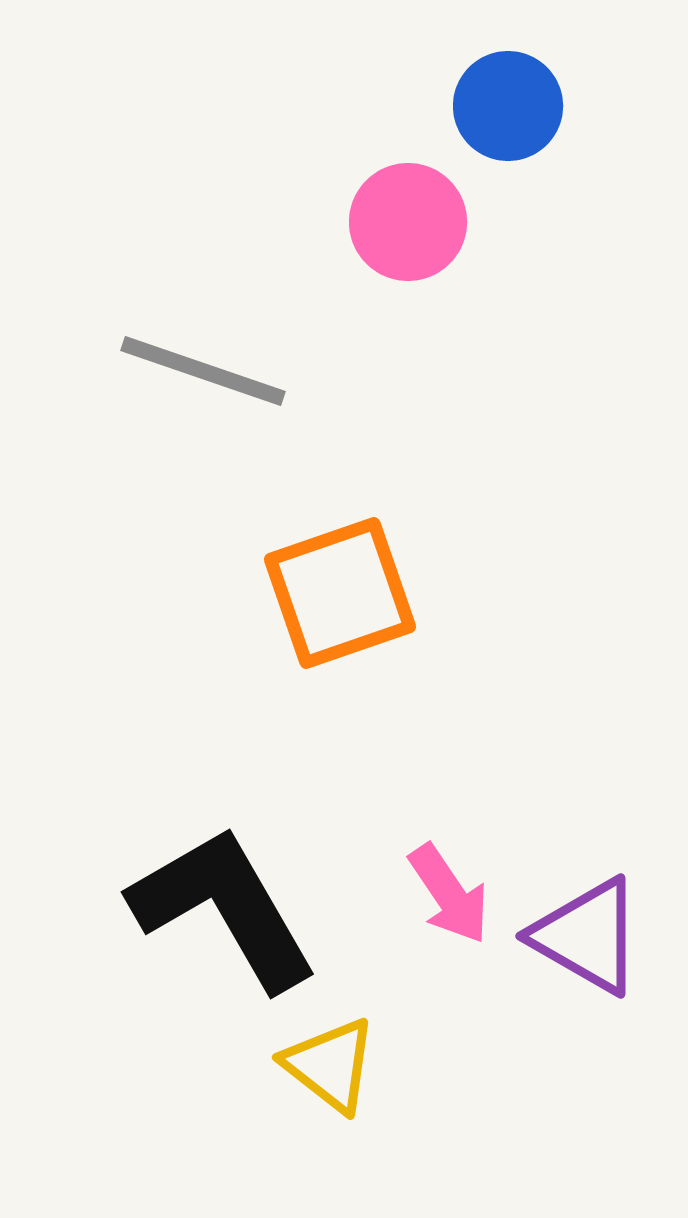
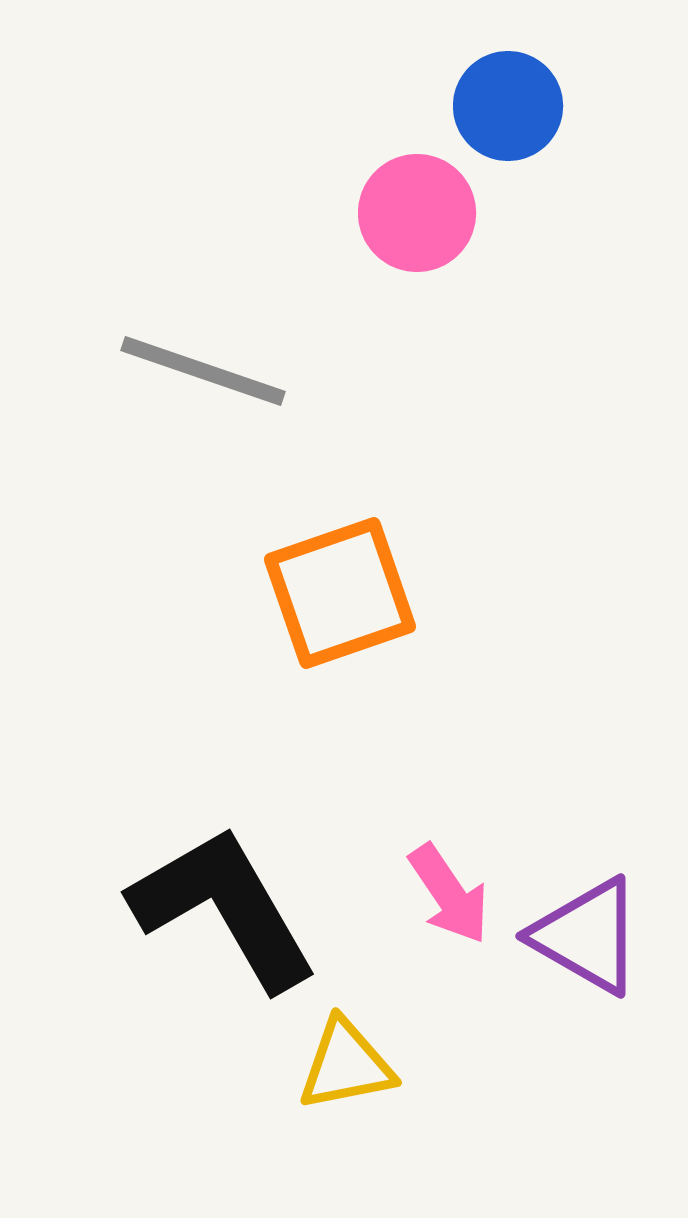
pink circle: moved 9 px right, 9 px up
yellow triangle: moved 16 px right; rotated 49 degrees counterclockwise
